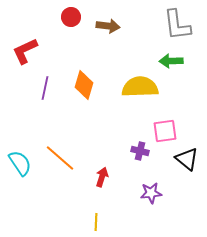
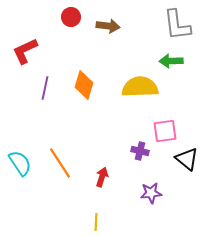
orange line: moved 5 px down; rotated 16 degrees clockwise
